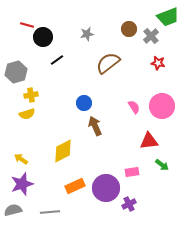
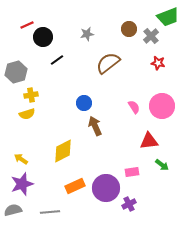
red line: rotated 40 degrees counterclockwise
